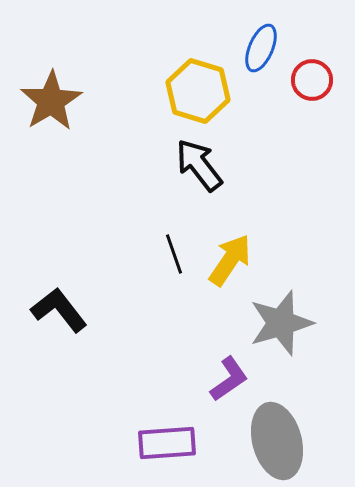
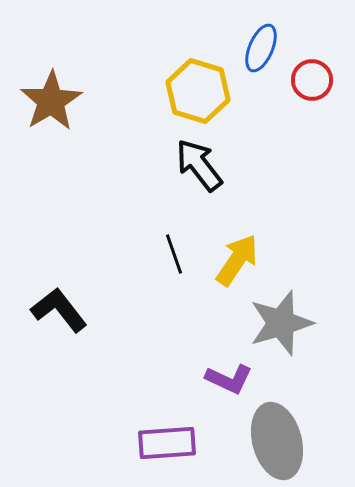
yellow arrow: moved 7 px right
purple L-shape: rotated 60 degrees clockwise
